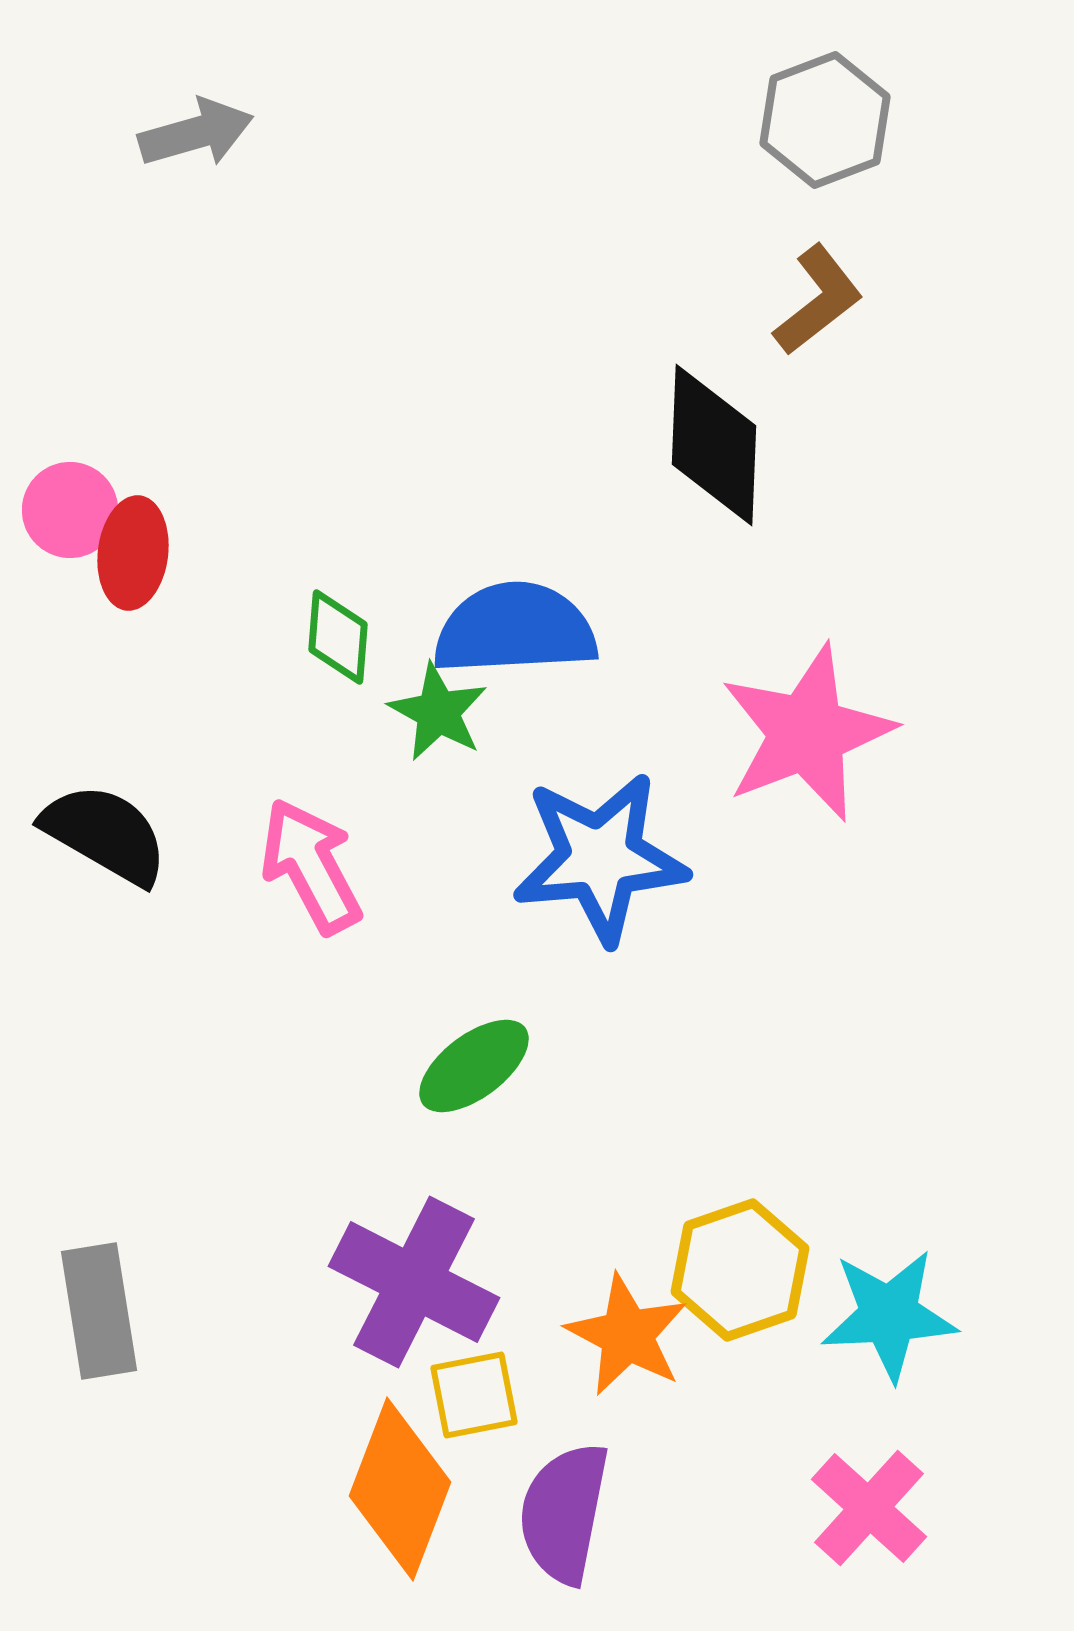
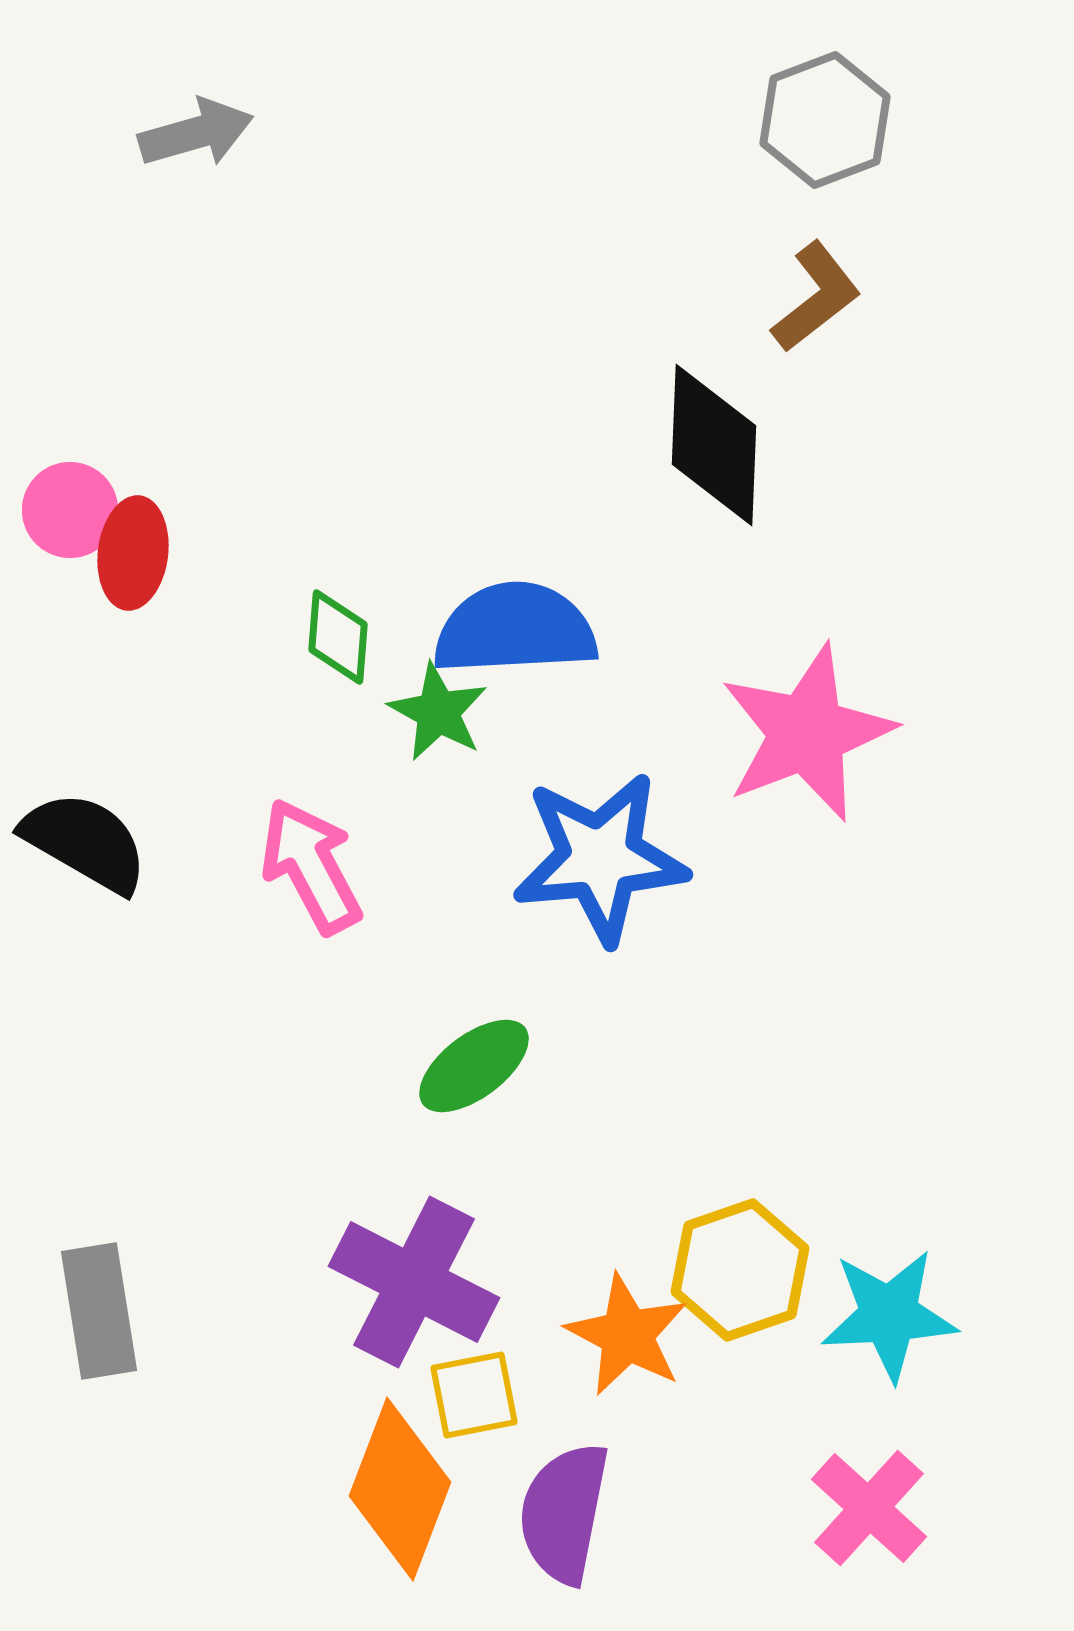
brown L-shape: moved 2 px left, 3 px up
black semicircle: moved 20 px left, 8 px down
